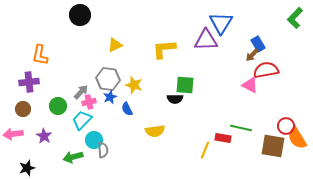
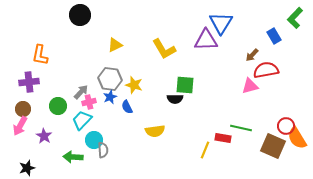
blue rectangle: moved 16 px right, 8 px up
yellow L-shape: rotated 115 degrees counterclockwise
gray hexagon: moved 2 px right
pink triangle: moved 1 px down; rotated 42 degrees counterclockwise
blue semicircle: moved 2 px up
pink arrow: moved 7 px right, 8 px up; rotated 54 degrees counterclockwise
brown square: rotated 15 degrees clockwise
green arrow: rotated 18 degrees clockwise
